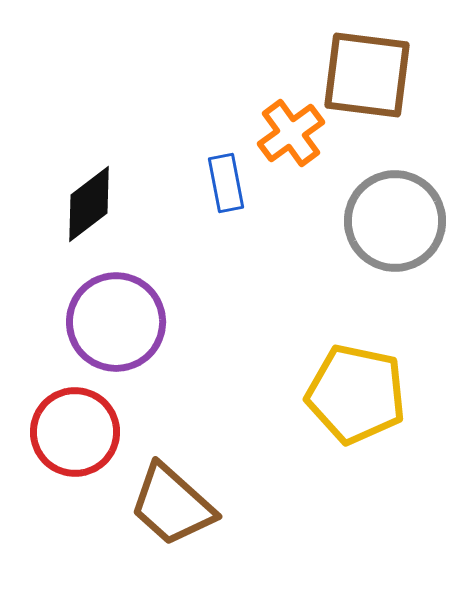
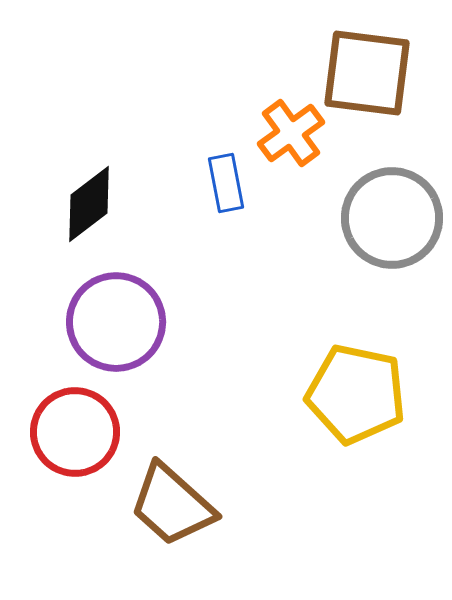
brown square: moved 2 px up
gray circle: moved 3 px left, 3 px up
